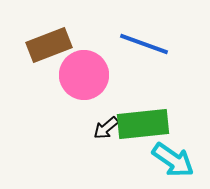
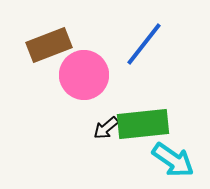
blue line: rotated 72 degrees counterclockwise
